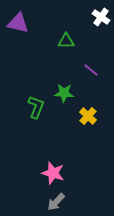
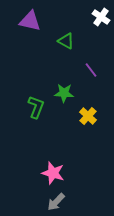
purple triangle: moved 12 px right, 2 px up
green triangle: rotated 30 degrees clockwise
purple line: rotated 14 degrees clockwise
